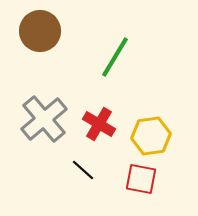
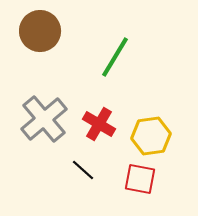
red square: moved 1 px left
